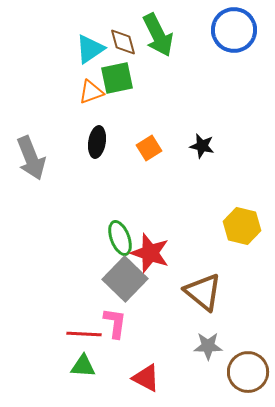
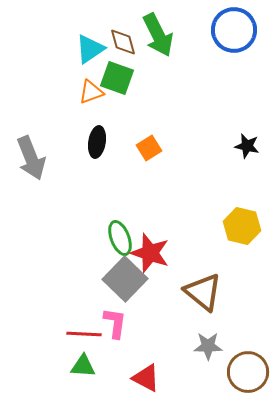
green square: rotated 32 degrees clockwise
black star: moved 45 px right
